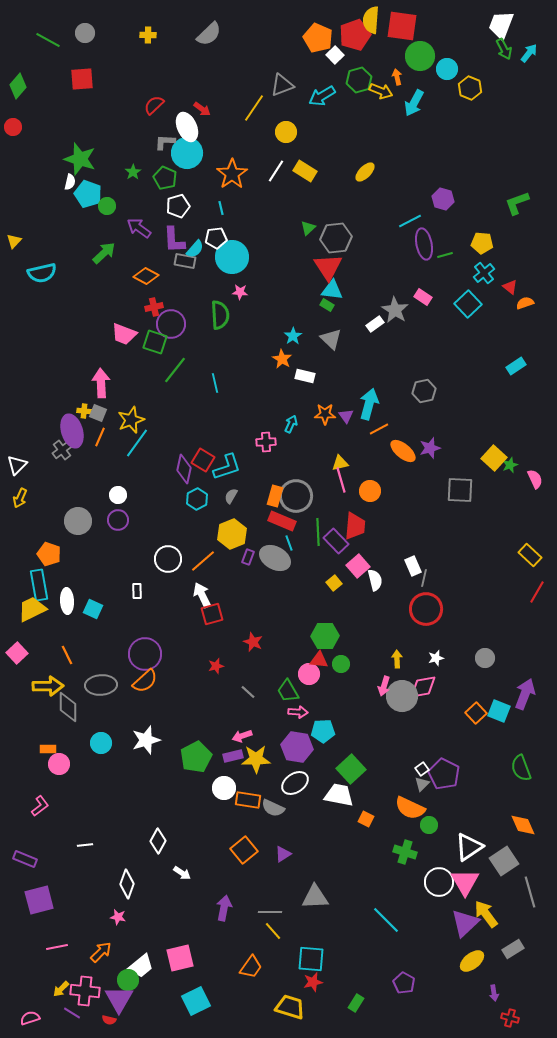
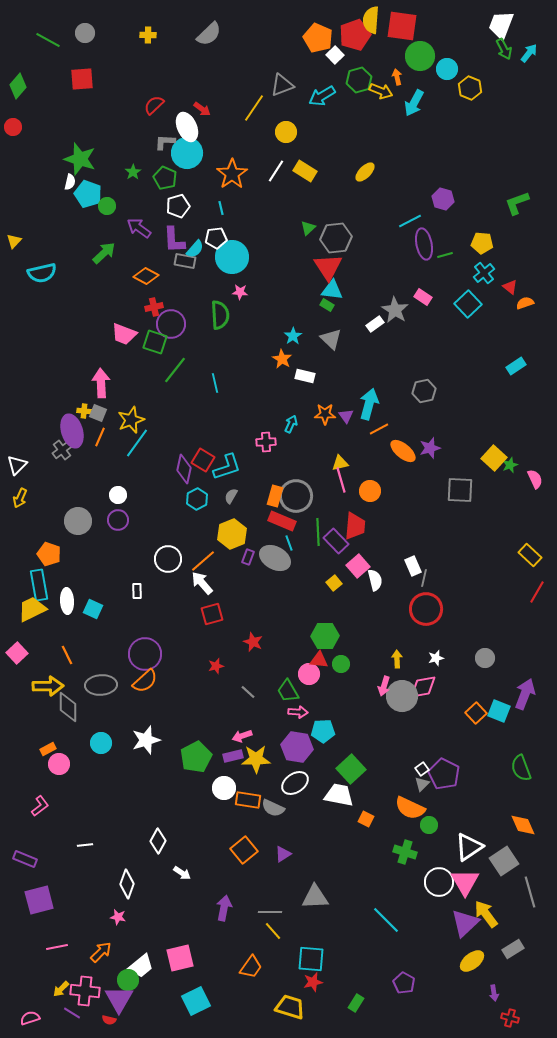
white arrow at (202, 595): moved 12 px up; rotated 15 degrees counterclockwise
orange rectangle at (48, 749): rotated 28 degrees counterclockwise
